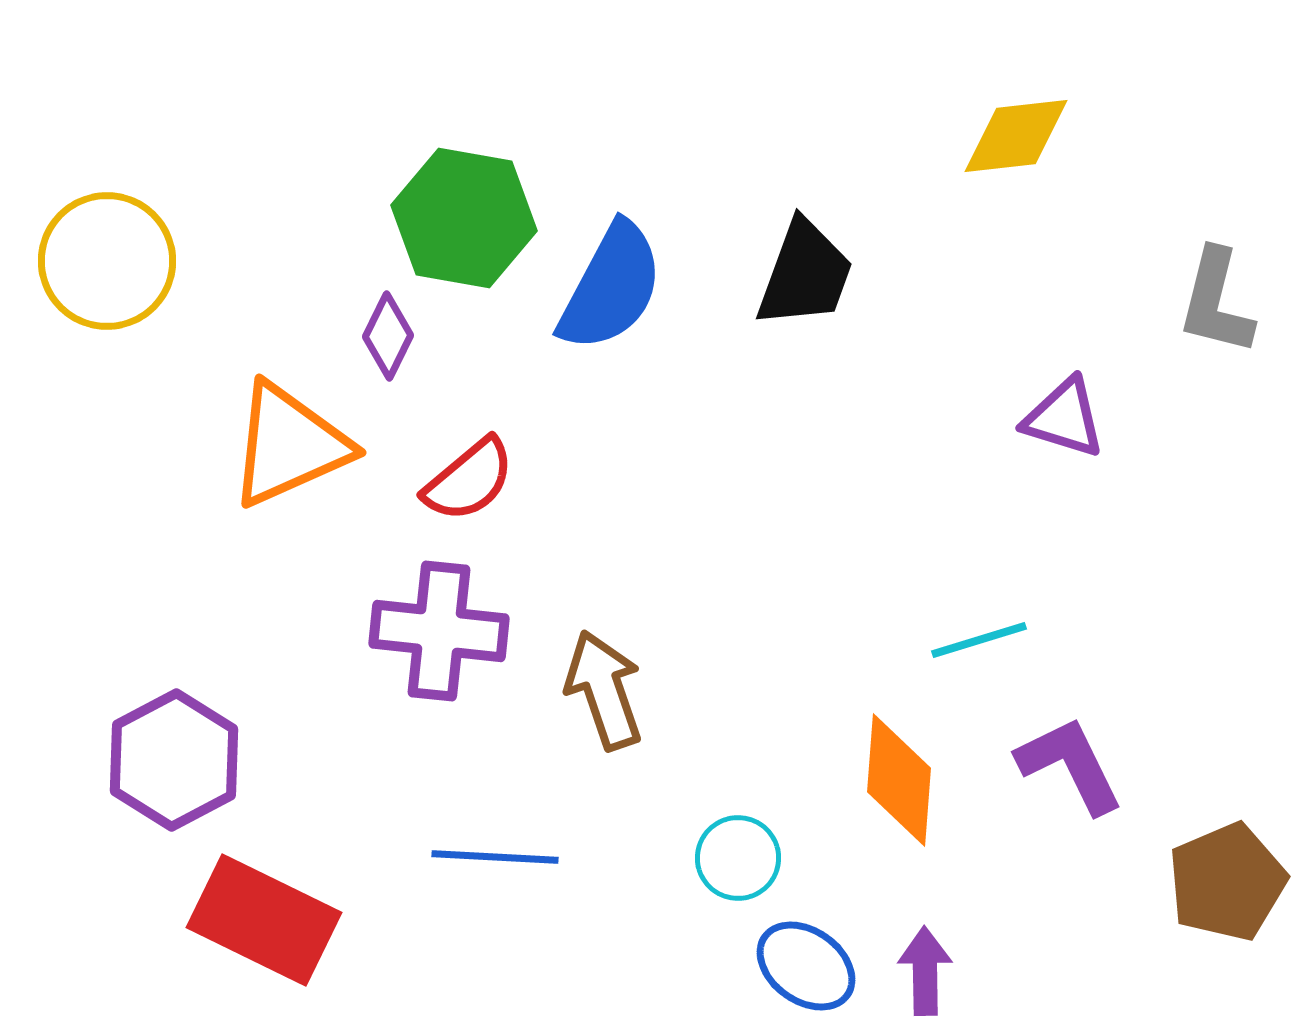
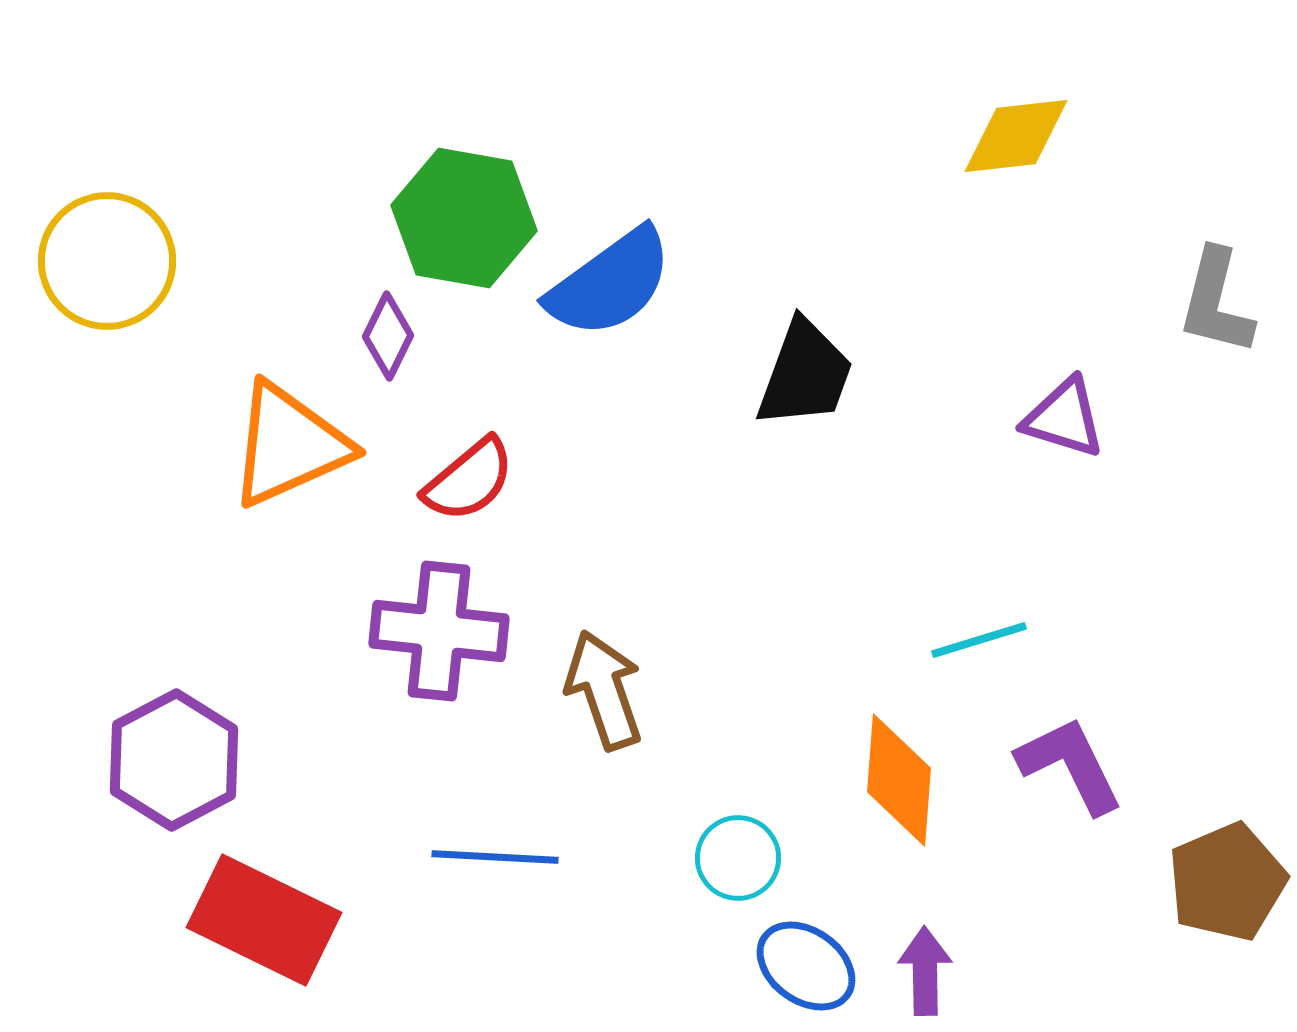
black trapezoid: moved 100 px down
blue semicircle: moved 1 px left, 4 px up; rotated 26 degrees clockwise
